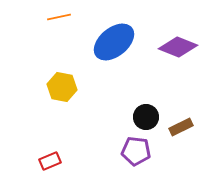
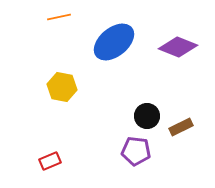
black circle: moved 1 px right, 1 px up
